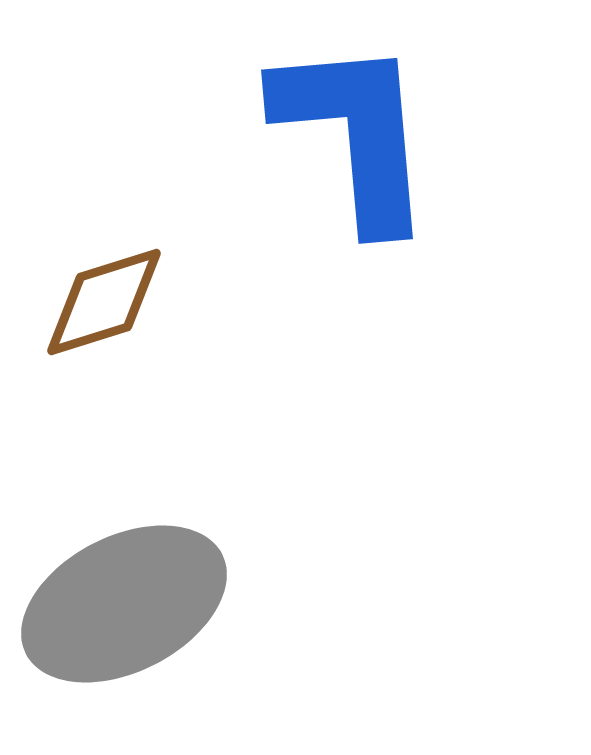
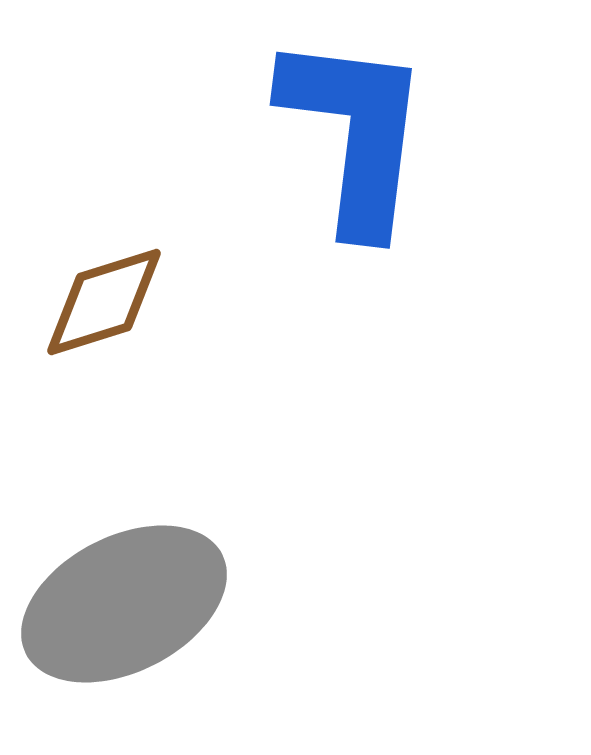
blue L-shape: rotated 12 degrees clockwise
